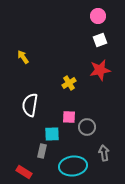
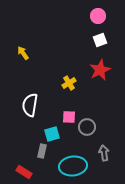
yellow arrow: moved 4 px up
red star: rotated 15 degrees counterclockwise
cyan square: rotated 14 degrees counterclockwise
